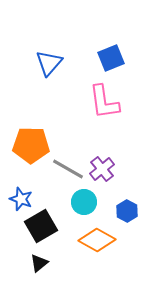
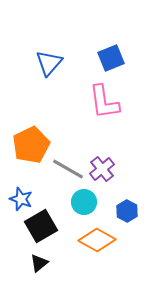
orange pentagon: rotated 27 degrees counterclockwise
